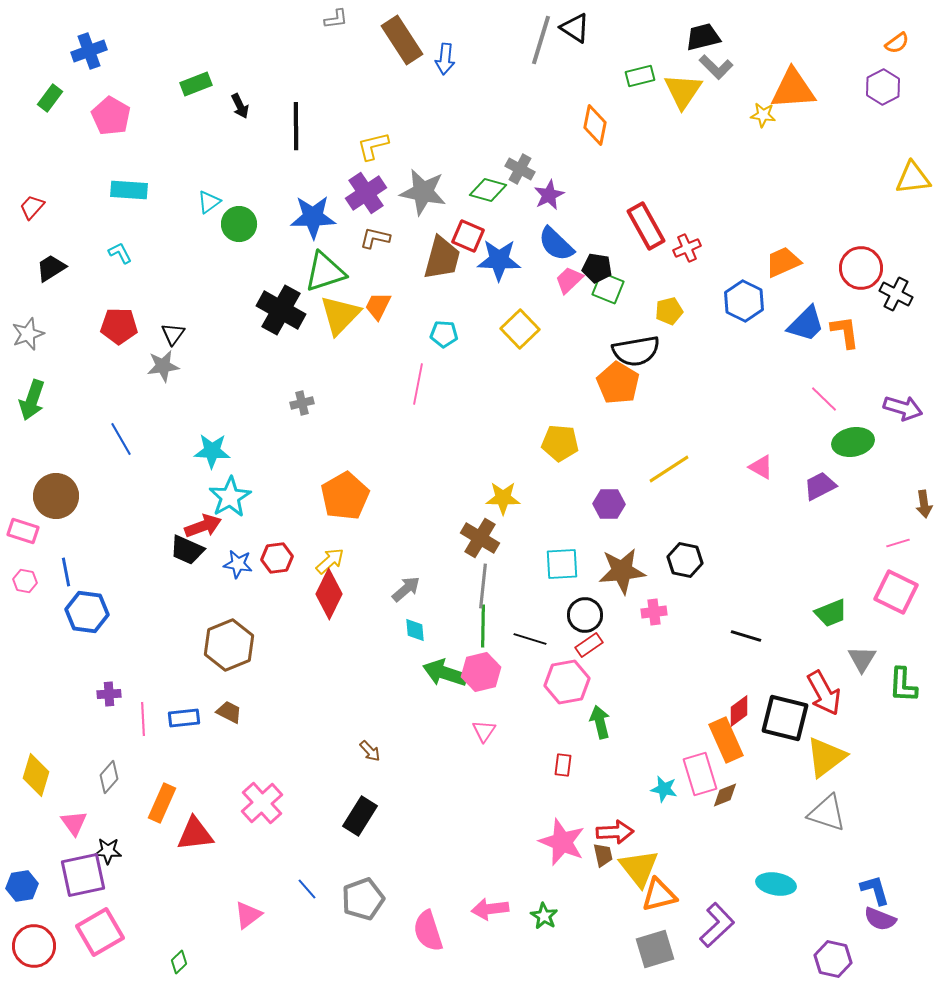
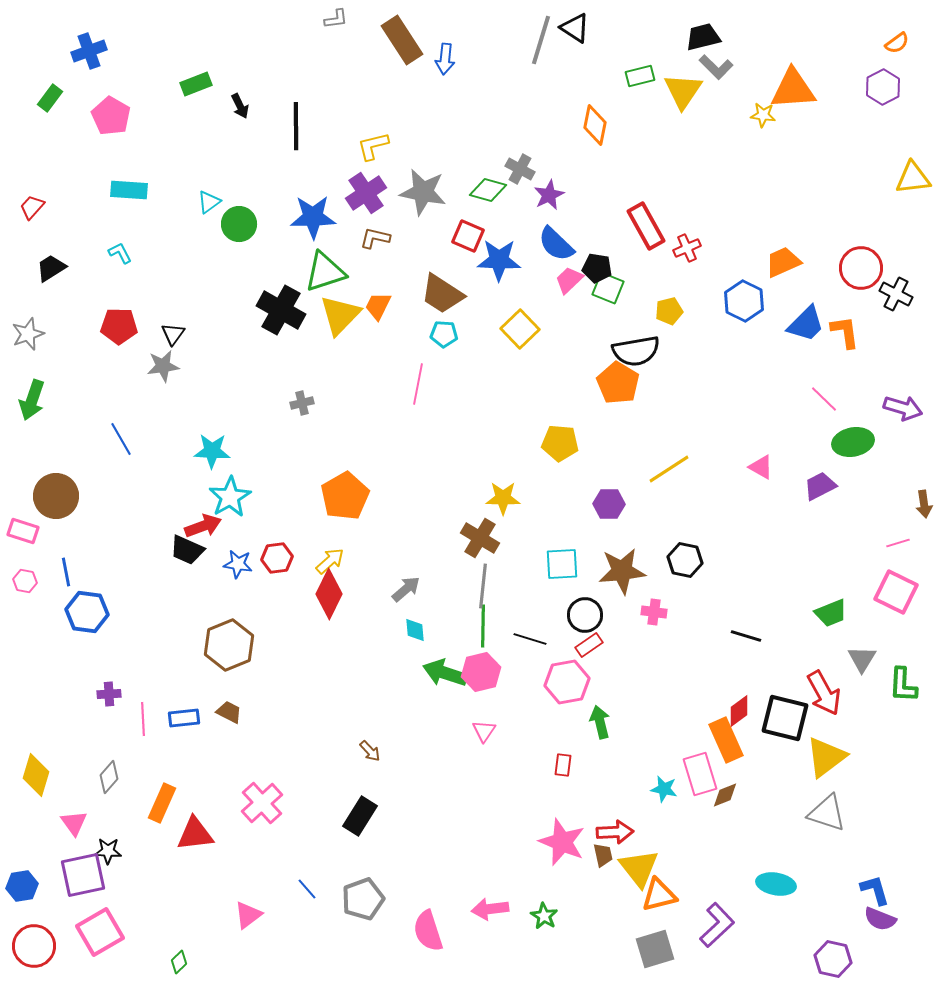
brown trapezoid at (442, 258): moved 36 px down; rotated 108 degrees clockwise
pink cross at (654, 612): rotated 15 degrees clockwise
